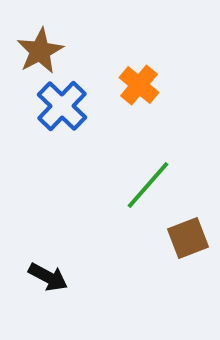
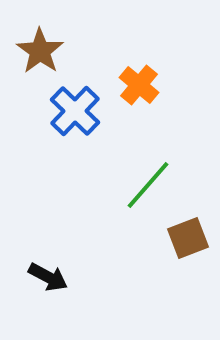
brown star: rotated 9 degrees counterclockwise
blue cross: moved 13 px right, 5 px down
